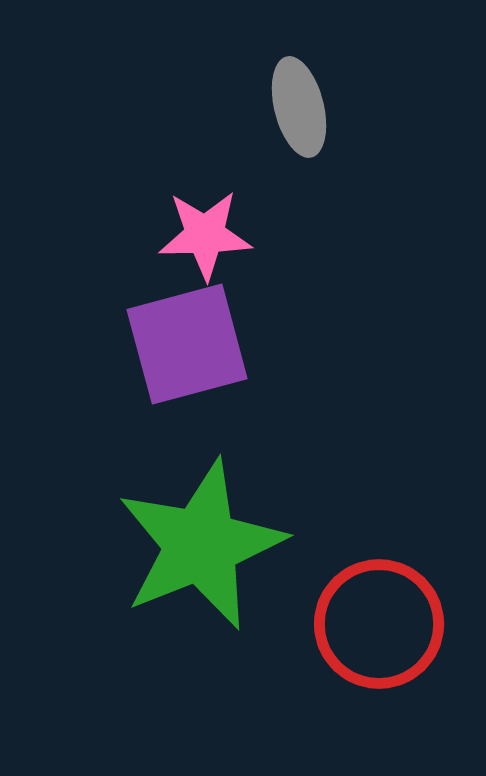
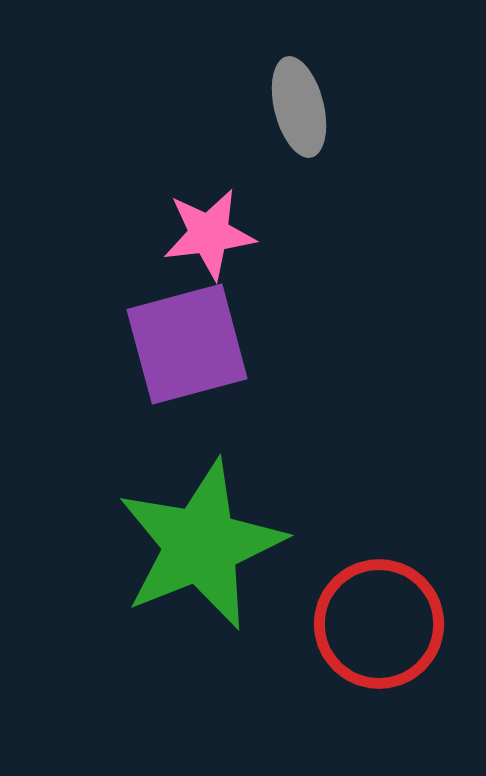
pink star: moved 4 px right, 1 px up; rotated 6 degrees counterclockwise
